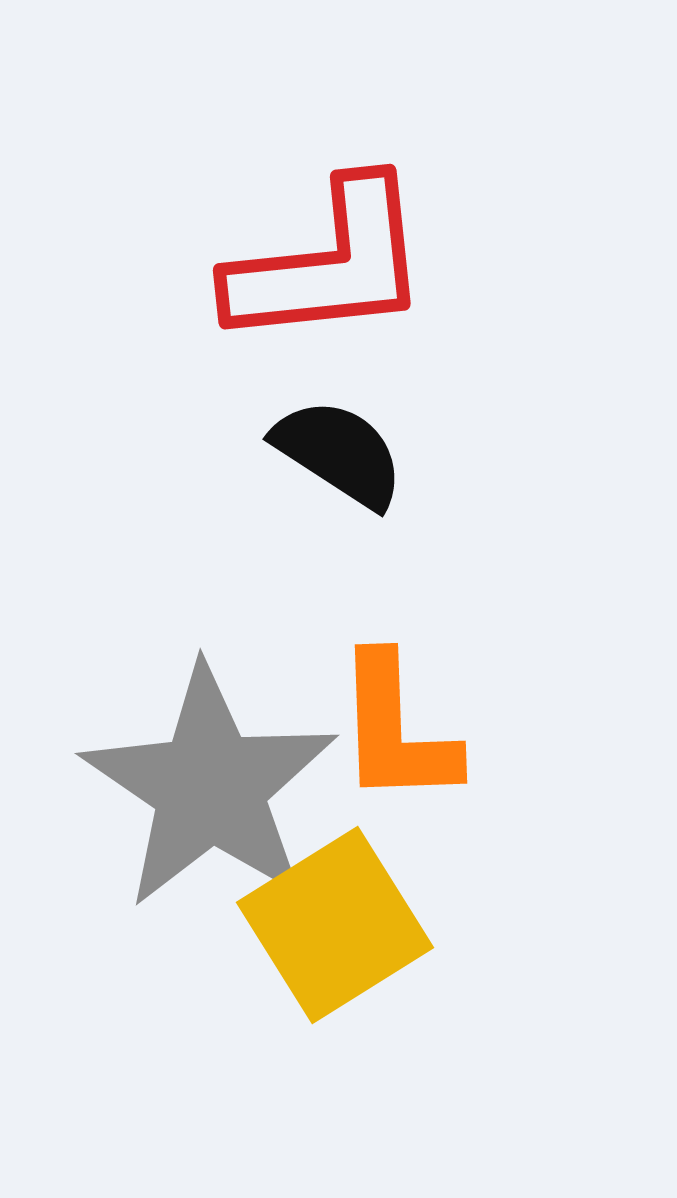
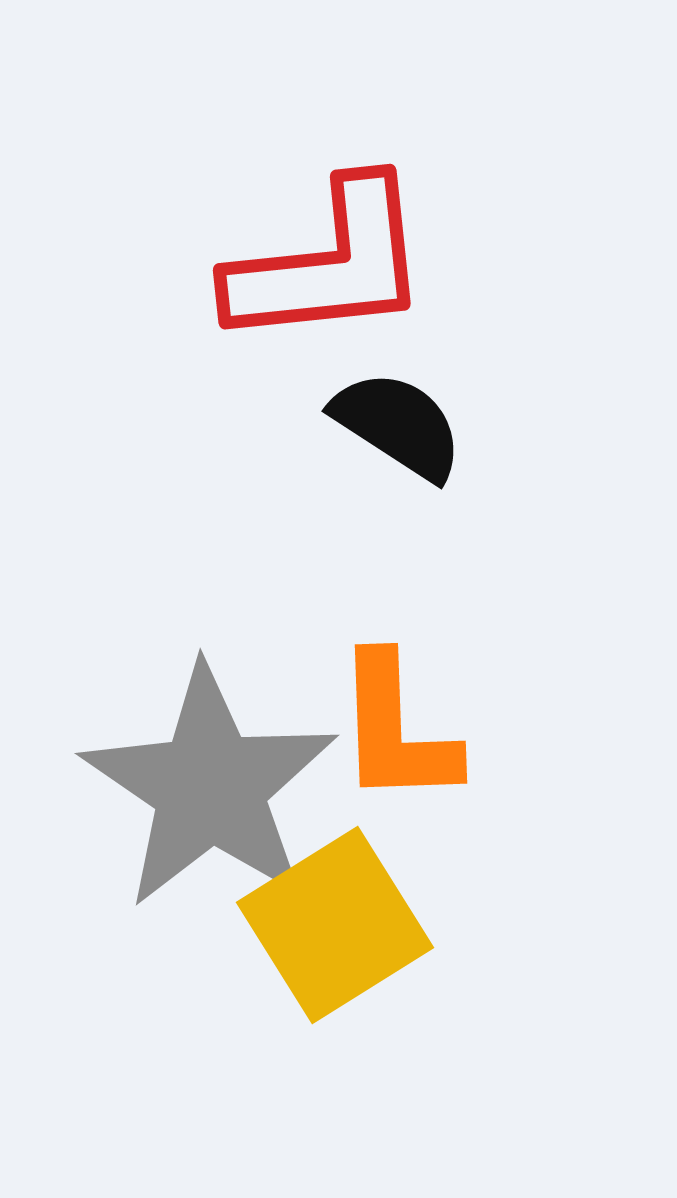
black semicircle: moved 59 px right, 28 px up
